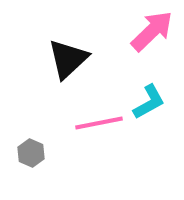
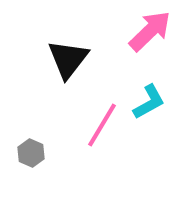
pink arrow: moved 2 px left
black triangle: rotated 9 degrees counterclockwise
pink line: moved 3 px right, 2 px down; rotated 48 degrees counterclockwise
